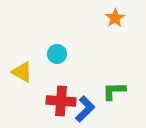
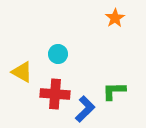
cyan circle: moved 1 px right
red cross: moved 6 px left, 7 px up
